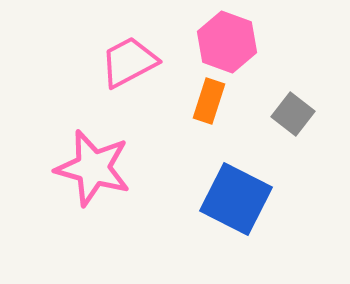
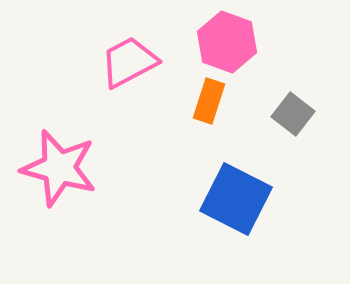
pink star: moved 34 px left
